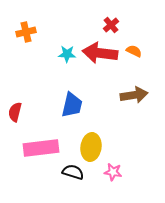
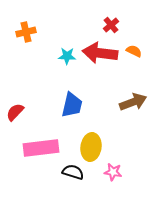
cyan star: moved 2 px down
brown arrow: moved 1 px left, 7 px down; rotated 12 degrees counterclockwise
red semicircle: rotated 30 degrees clockwise
